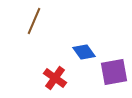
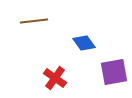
brown line: rotated 60 degrees clockwise
blue diamond: moved 9 px up
